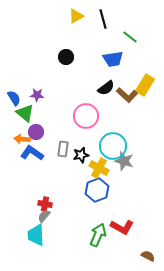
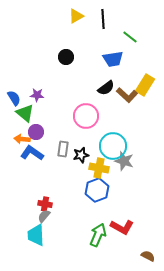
black line: rotated 12 degrees clockwise
yellow cross: rotated 18 degrees counterclockwise
